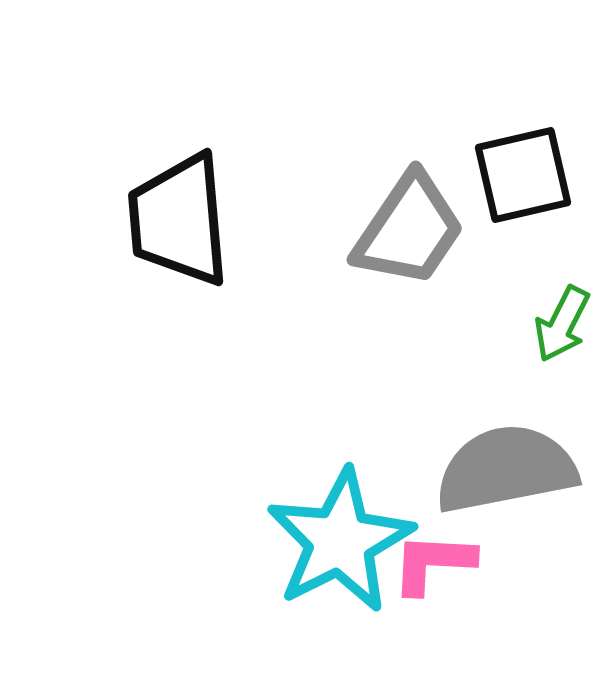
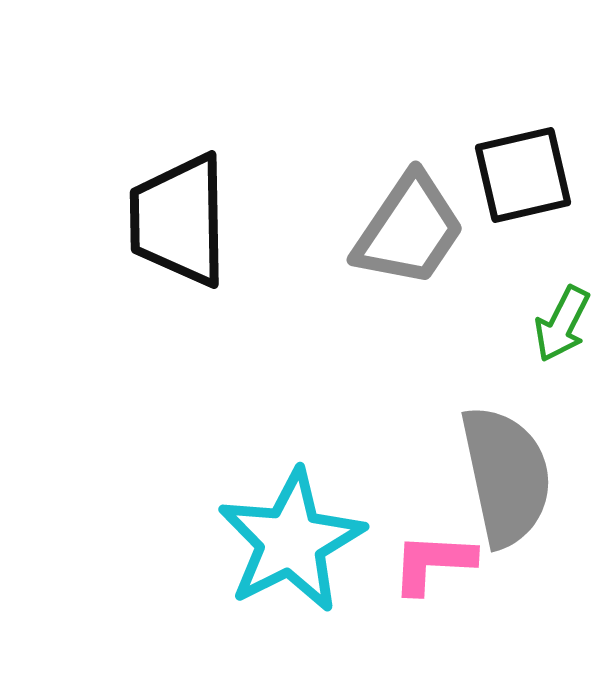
black trapezoid: rotated 4 degrees clockwise
gray semicircle: moved 7 px down; rotated 89 degrees clockwise
cyan star: moved 49 px left
